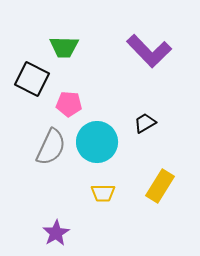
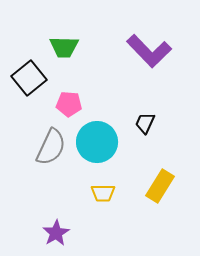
black square: moved 3 px left, 1 px up; rotated 24 degrees clockwise
black trapezoid: rotated 35 degrees counterclockwise
